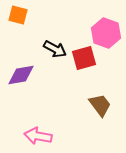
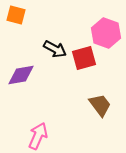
orange square: moved 2 px left
pink arrow: rotated 104 degrees clockwise
